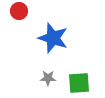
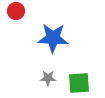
red circle: moved 3 px left
blue star: rotated 16 degrees counterclockwise
